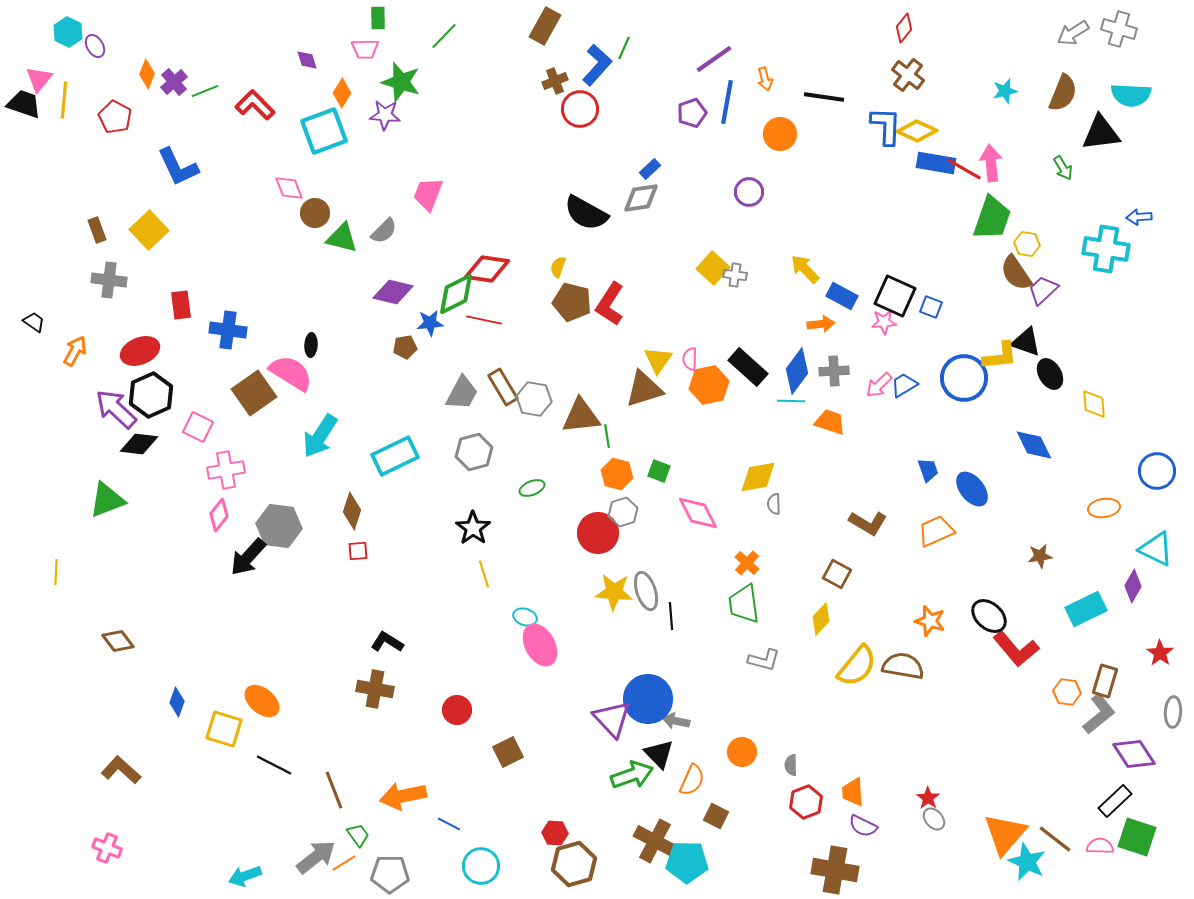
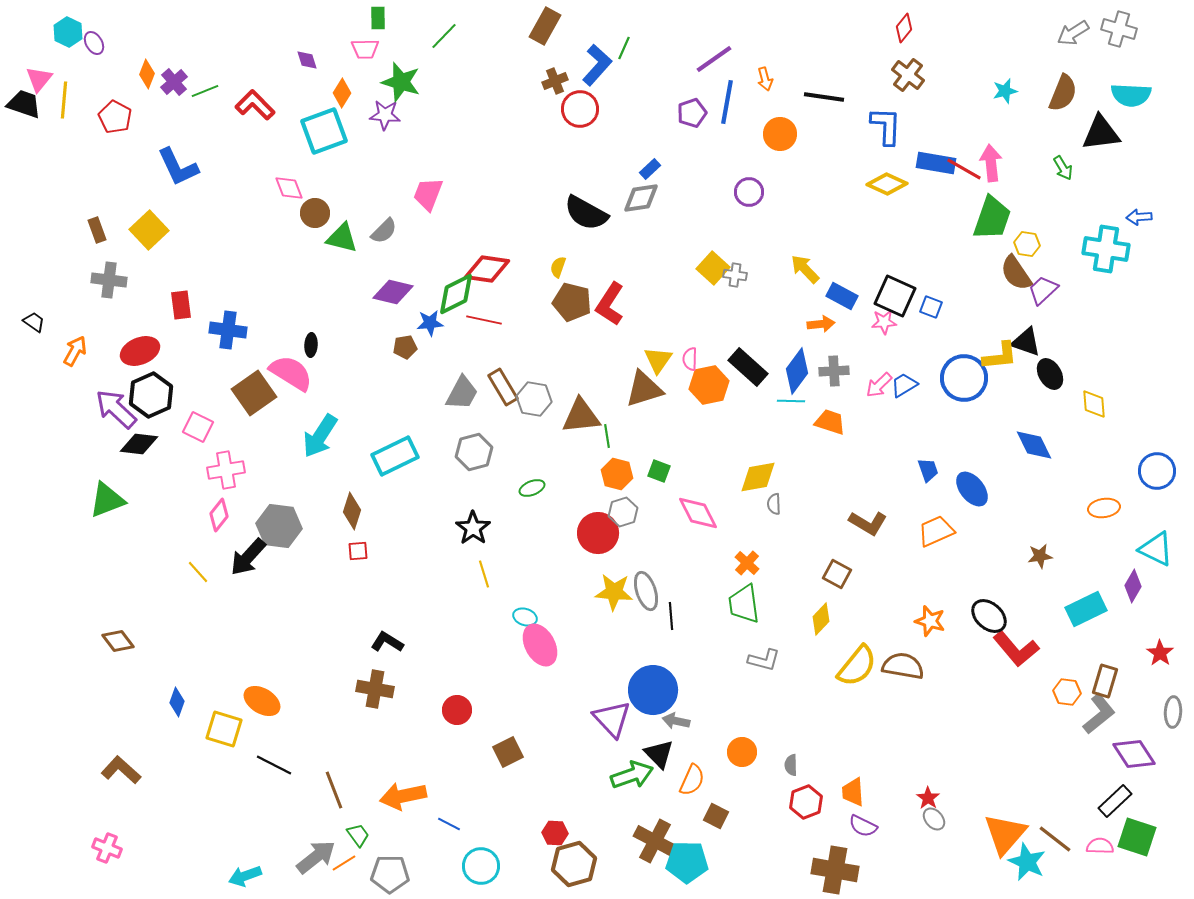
purple ellipse at (95, 46): moved 1 px left, 3 px up
yellow diamond at (917, 131): moved 30 px left, 53 px down
yellow line at (56, 572): moved 142 px right; rotated 45 degrees counterclockwise
blue circle at (648, 699): moved 5 px right, 9 px up
orange ellipse at (262, 701): rotated 9 degrees counterclockwise
